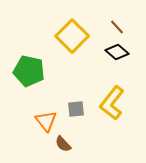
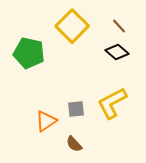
brown line: moved 2 px right, 1 px up
yellow square: moved 10 px up
green pentagon: moved 18 px up
yellow L-shape: rotated 24 degrees clockwise
orange triangle: rotated 35 degrees clockwise
brown semicircle: moved 11 px right
